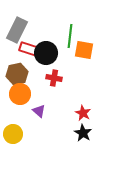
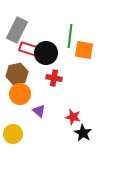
red star: moved 10 px left, 4 px down; rotated 14 degrees counterclockwise
